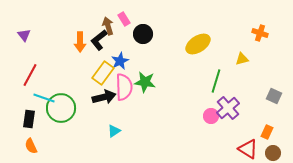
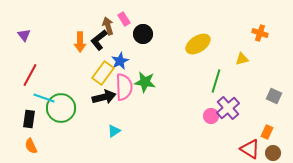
red triangle: moved 2 px right
